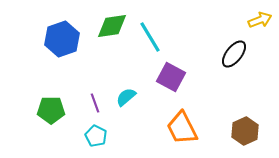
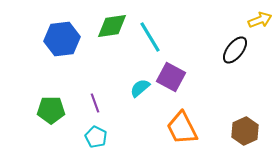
blue hexagon: rotated 12 degrees clockwise
black ellipse: moved 1 px right, 4 px up
cyan semicircle: moved 14 px right, 9 px up
cyan pentagon: moved 1 px down
